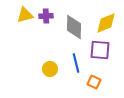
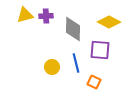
yellow diamond: moved 3 px right, 1 px up; rotated 50 degrees clockwise
gray diamond: moved 1 px left, 2 px down
yellow circle: moved 2 px right, 2 px up
